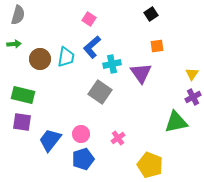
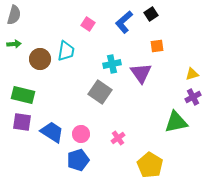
gray semicircle: moved 4 px left
pink square: moved 1 px left, 5 px down
blue L-shape: moved 32 px right, 25 px up
cyan trapezoid: moved 6 px up
yellow triangle: rotated 40 degrees clockwise
blue trapezoid: moved 2 px right, 8 px up; rotated 85 degrees clockwise
blue pentagon: moved 5 px left, 1 px down
yellow pentagon: rotated 10 degrees clockwise
